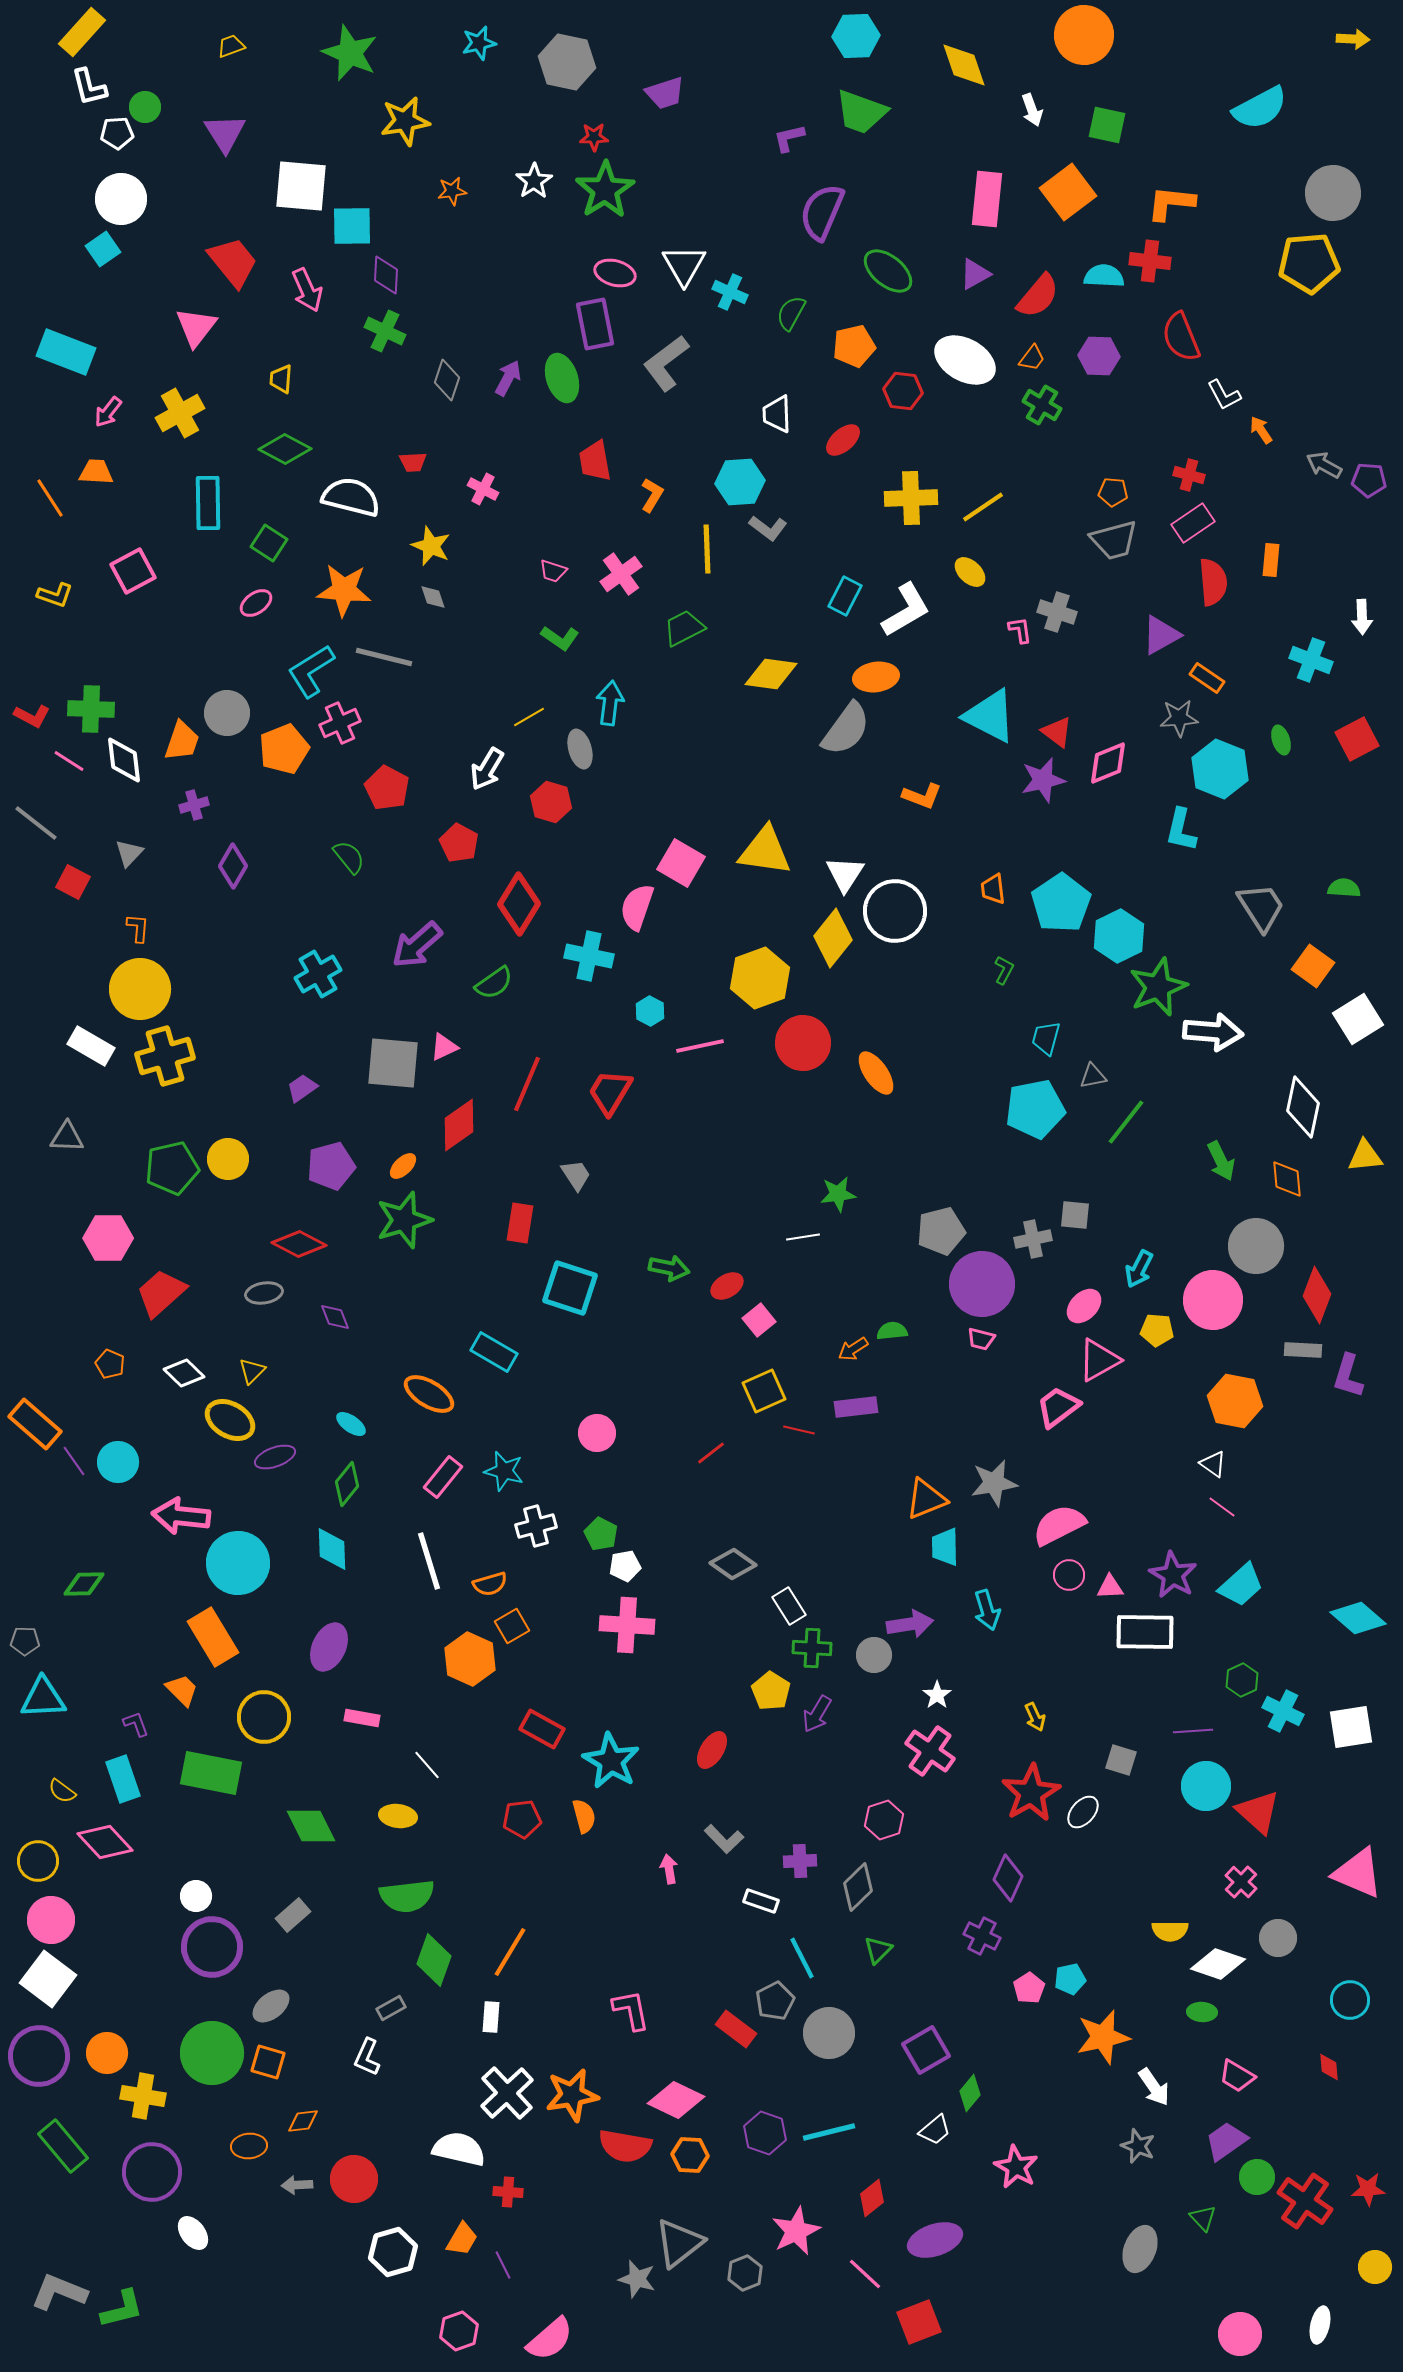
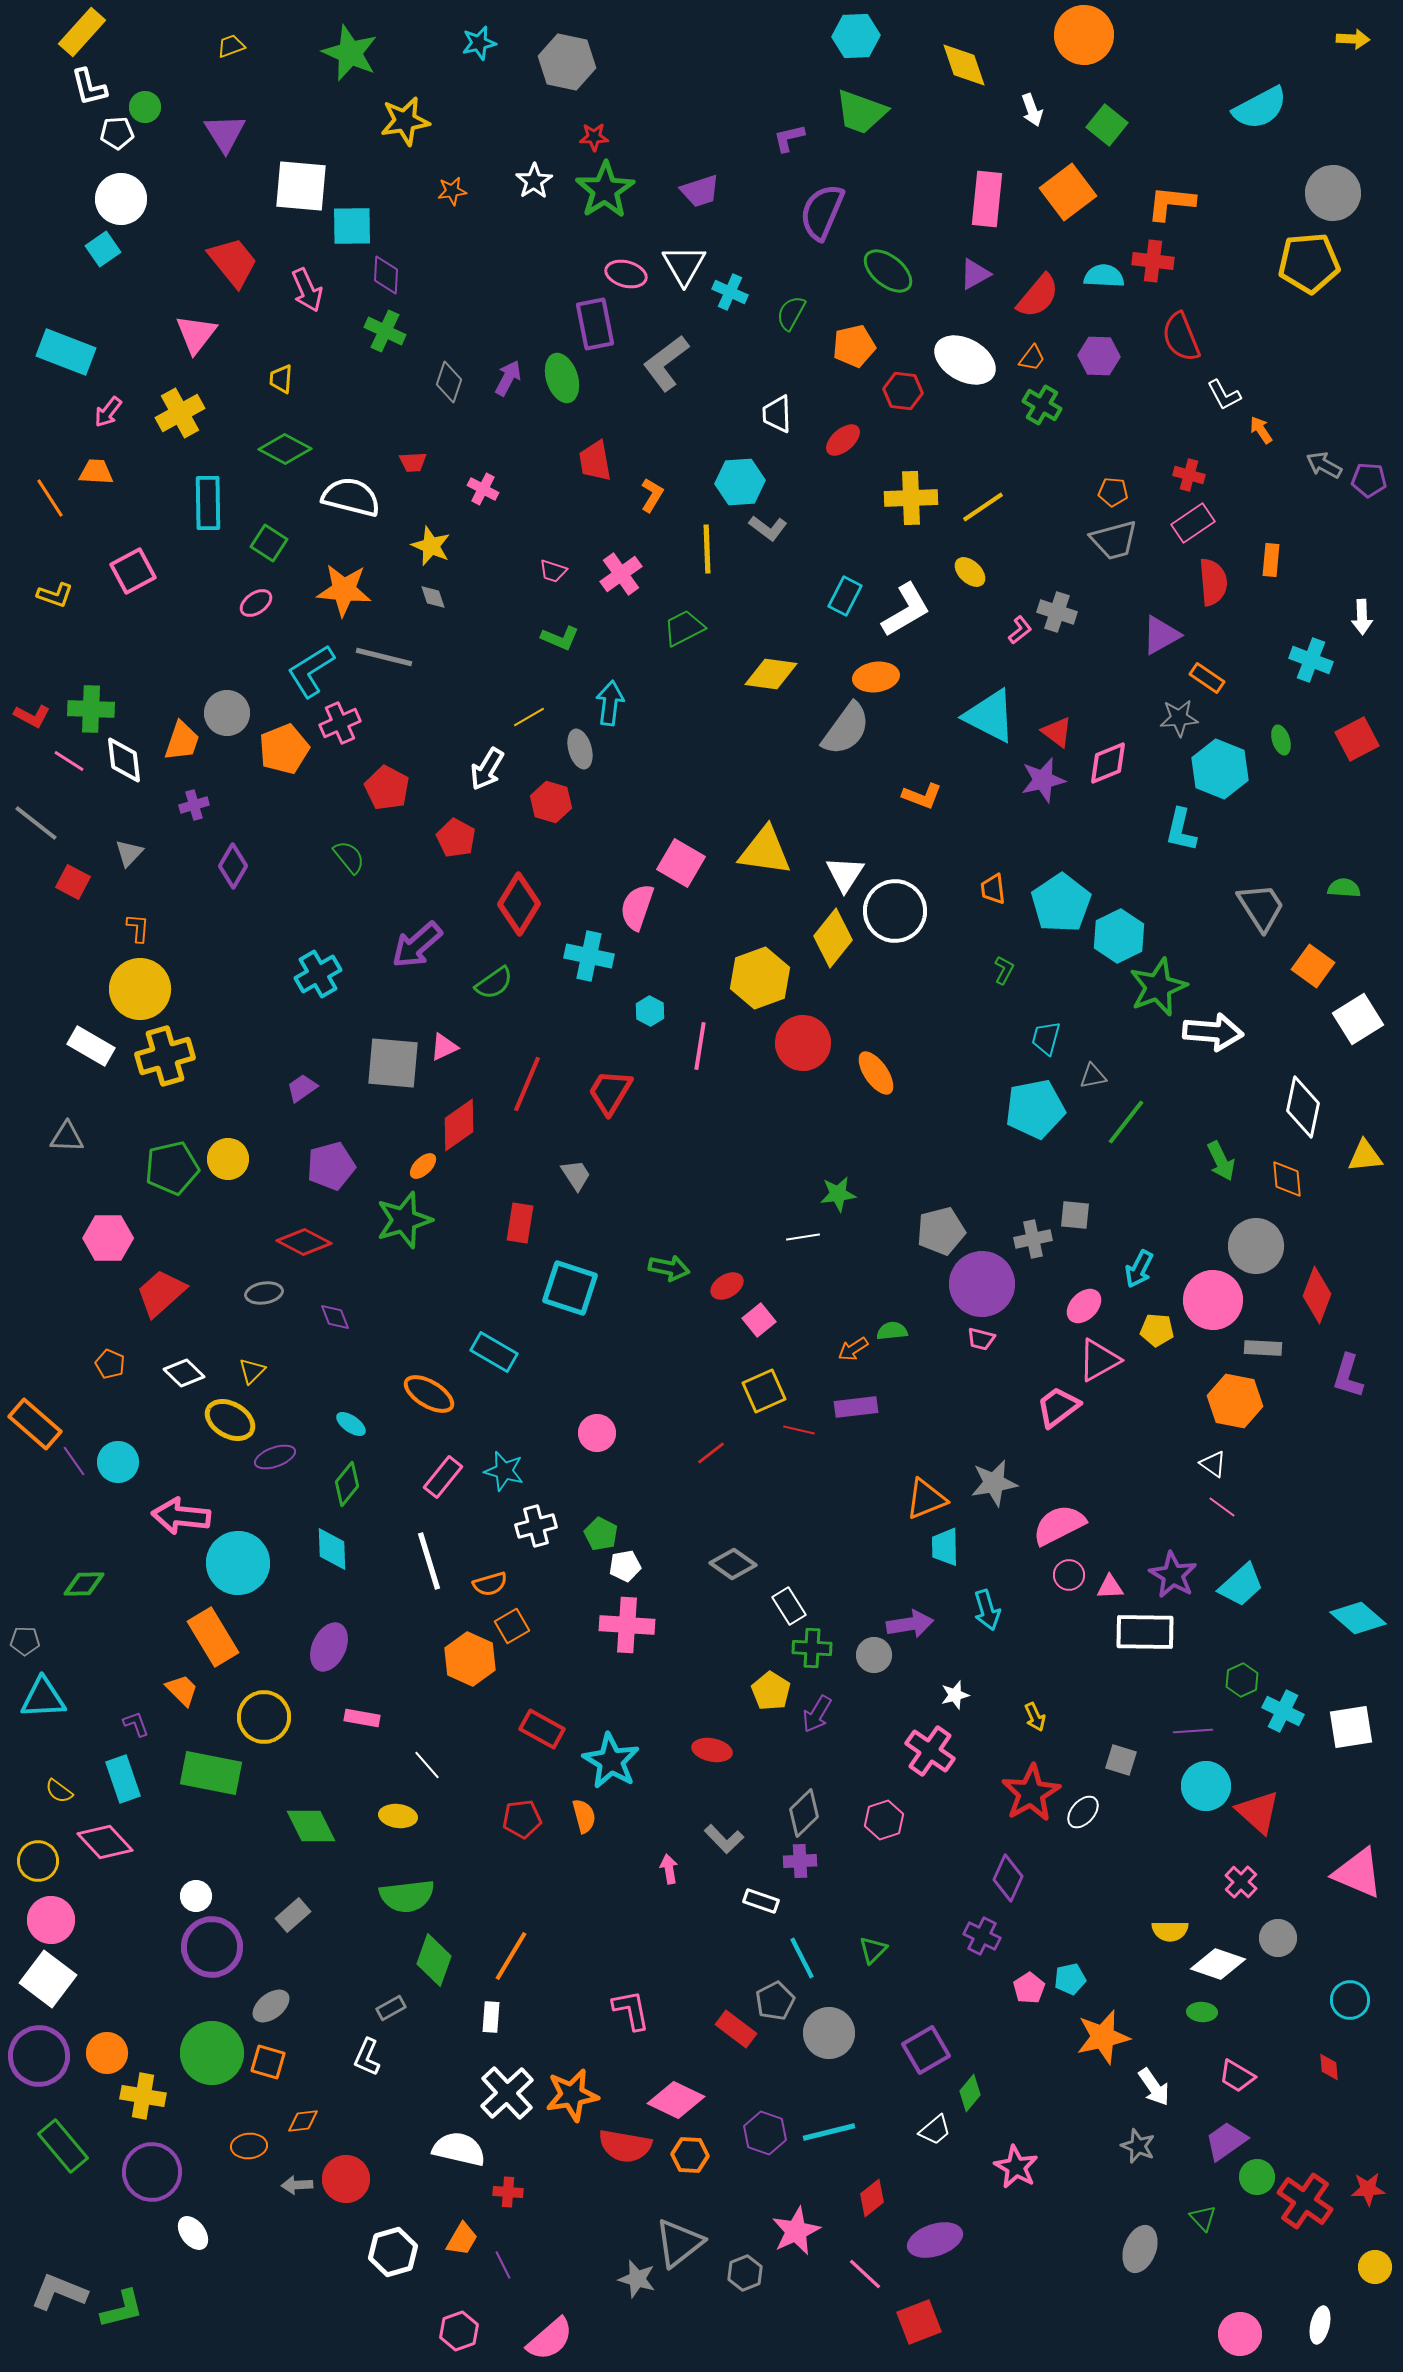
purple trapezoid at (665, 93): moved 35 px right, 98 px down
green square at (1107, 125): rotated 27 degrees clockwise
red cross at (1150, 261): moved 3 px right
pink ellipse at (615, 273): moved 11 px right, 1 px down
pink triangle at (196, 327): moved 7 px down
gray diamond at (447, 380): moved 2 px right, 2 px down
pink L-shape at (1020, 630): rotated 60 degrees clockwise
green L-shape at (560, 638): rotated 12 degrees counterclockwise
red pentagon at (459, 843): moved 3 px left, 5 px up
pink line at (700, 1046): rotated 69 degrees counterclockwise
orange ellipse at (403, 1166): moved 20 px right
red diamond at (299, 1244): moved 5 px right, 2 px up
gray rectangle at (1303, 1350): moved 40 px left, 2 px up
white star at (937, 1695): moved 18 px right; rotated 20 degrees clockwise
red ellipse at (712, 1750): rotated 69 degrees clockwise
yellow semicircle at (62, 1791): moved 3 px left
gray diamond at (858, 1887): moved 54 px left, 74 px up
green triangle at (878, 1950): moved 5 px left
orange line at (510, 1952): moved 1 px right, 4 px down
red circle at (354, 2179): moved 8 px left
